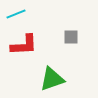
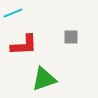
cyan line: moved 3 px left, 1 px up
green triangle: moved 8 px left
